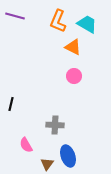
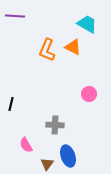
purple line: rotated 12 degrees counterclockwise
orange L-shape: moved 11 px left, 29 px down
pink circle: moved 15 px right, 18 px down
